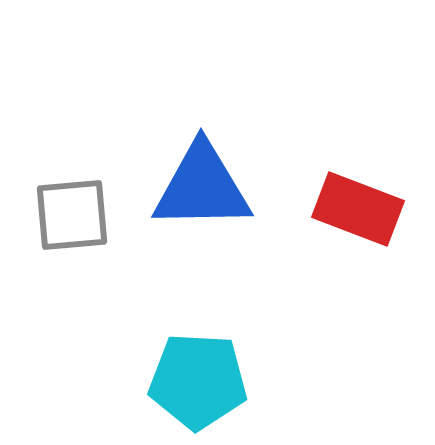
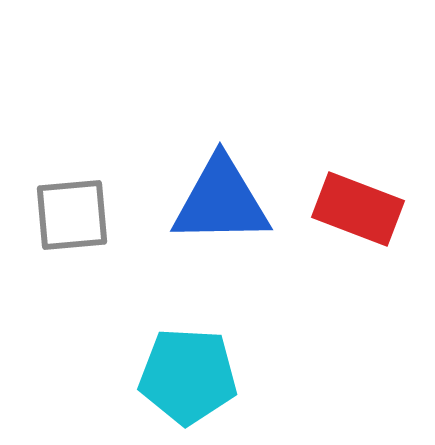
blue triangle: moved 19 px right, 14 px down
cyan pentagon: moved 10 px left, 5 px up
